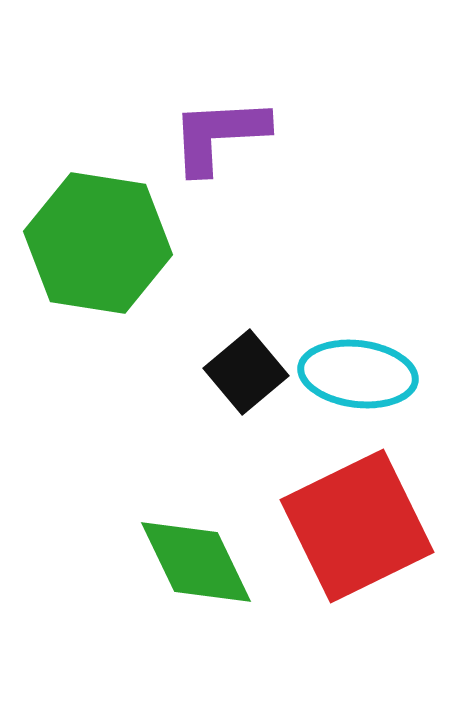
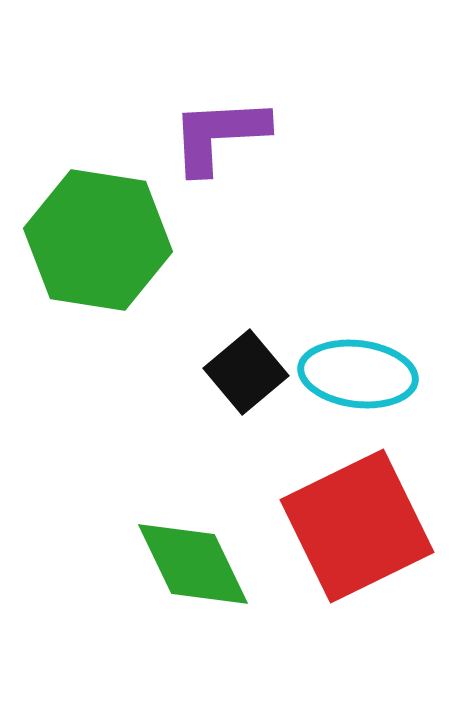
green hexagon: moved 3 px up
green diamond: moved 3 px left, 2 px down
